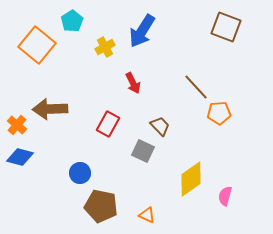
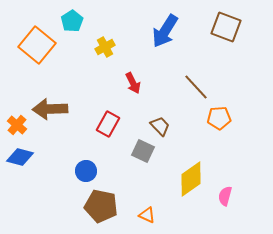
blue arrow: moved 23 px right
orange pentagon: moved 5 px down
blue circle: moved 6 px right, 2 px up
